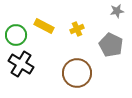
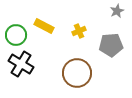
gray star: rotated 16 degrees counterclockwise
yellow cross: moved 2 px right, 2 px down
gray pentagon: rotated 30 degrees counterclockwise
